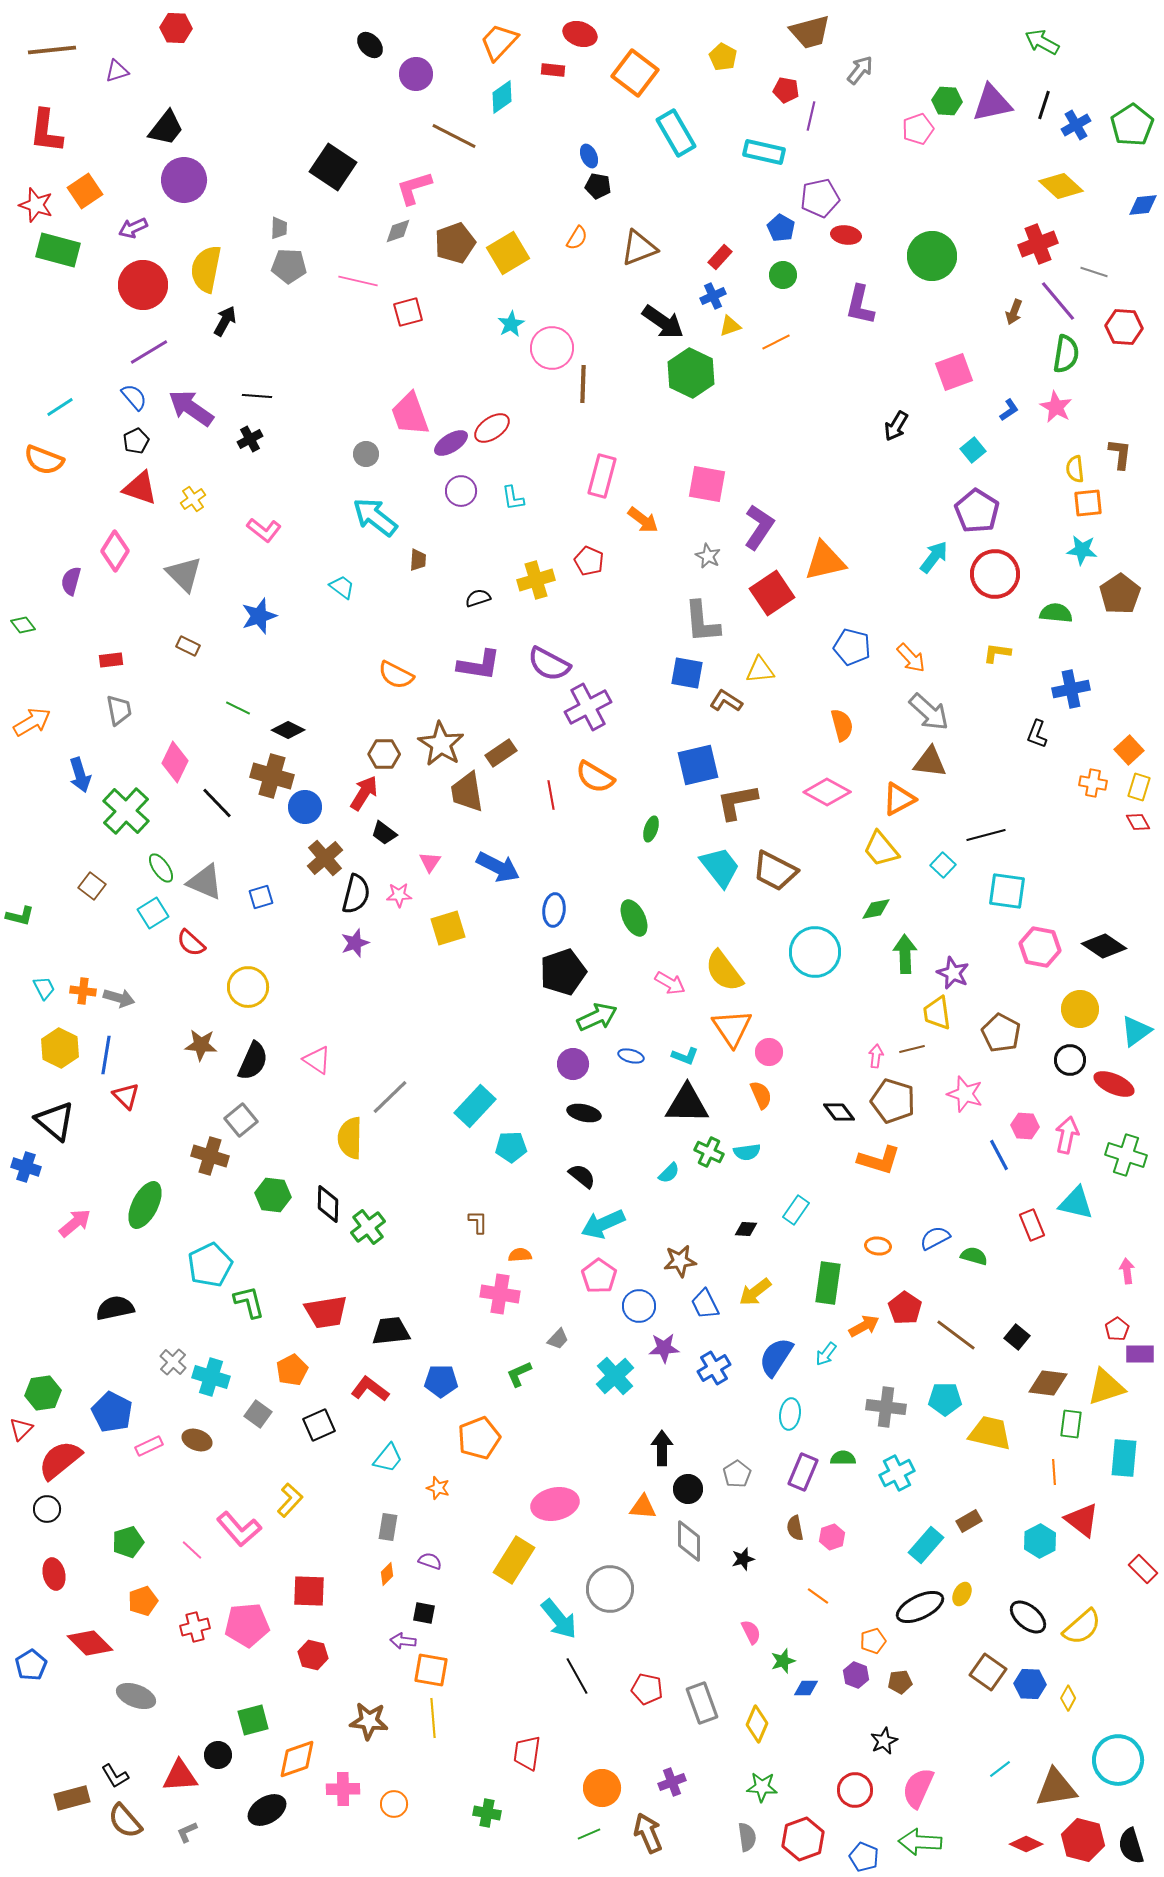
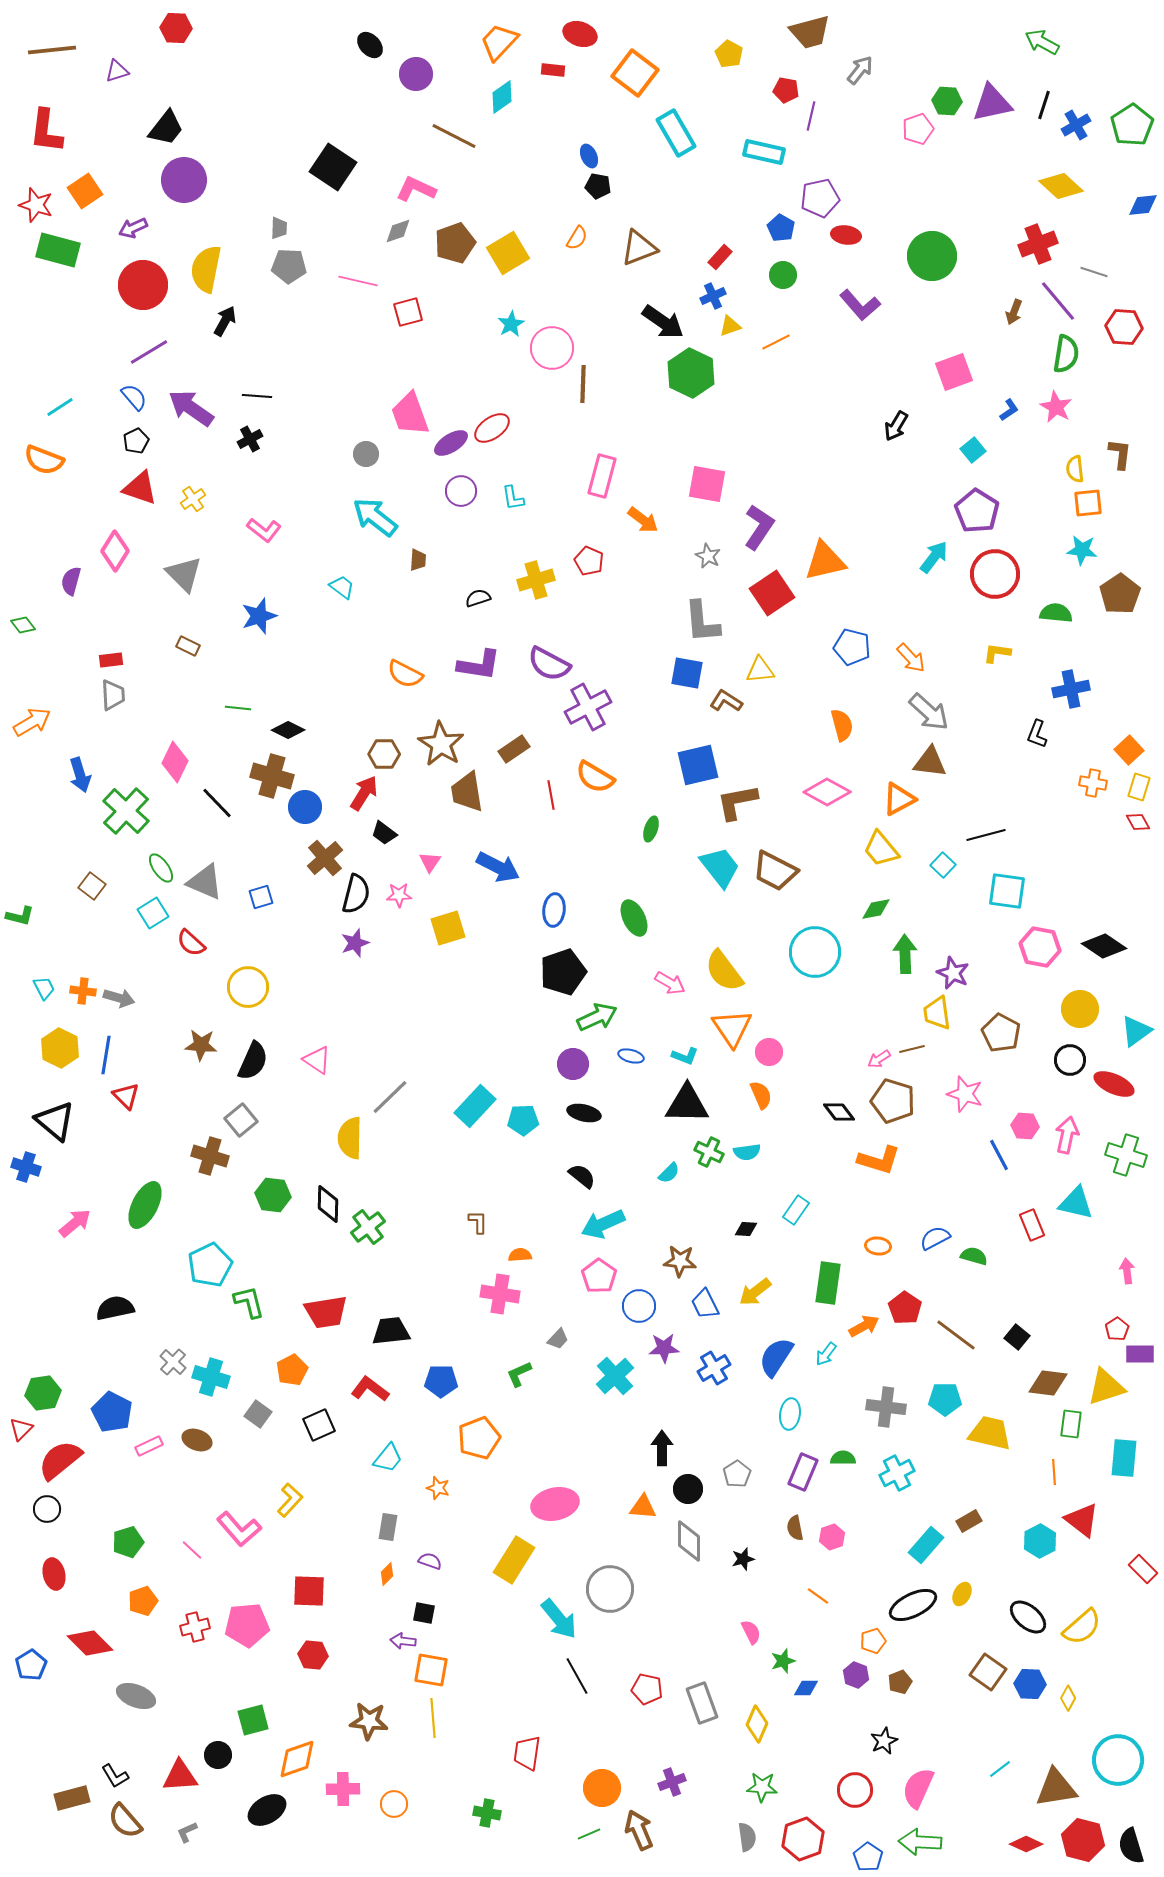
yellow pentagon at (723, 57): moved 6 px right, 3 px up
pink L-shape at (414, 188): moved 2 px right, 1 px down; rotated 42 degrees clockwise
purple L-shape at (860, 305): rotated 54 degrees counterclockwise
orange semicircle at (396, 675): moved 9 px right, 1 px up
green line at (238, 708): rotated 20 degrees counterclockwise
gray trapezoid at (119, 710): moved 6 px left, 15 px up; rotated 8 degrees clockwise
brown rectangle at (501, 753): moved 13 px right, 4 px up
pink arrow at (876, 1056): moved 3 px right, 3 px down; rotated 130 degrees counterclockwise
cyan pentagon at (511, 1147): moved 12 px right, 27 px up
brown star at (680, 1261): rotated 12 degrees clockwise
black ellipse at (920, 1607): moved 7 px left, 2 px up
red hexagon at (313, 1655): rotated 8 degrees counterclockwise
brown pentagon at (900, 1682): rotated 15 degrees counterclockwise
brown arrow at (648, 1833): moved 9 px left, 3 px up
blue pentagon at (864, 1857): moved 4 px right; rotated 12 degrees clockwise
